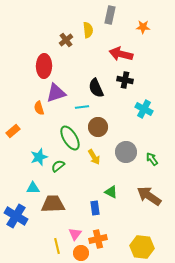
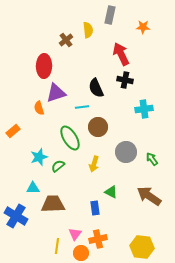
red arrow: rotated 50 degrees clockwise
cyan cross: rotated 36 degrees counterclockwise
yellow arrow: moved 7 px down; rotated 49 degrees clockwise
yellow line: rotated 21 degrees clockwise
